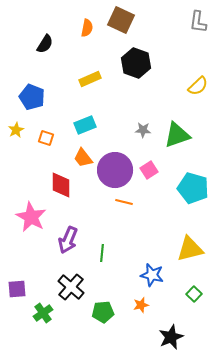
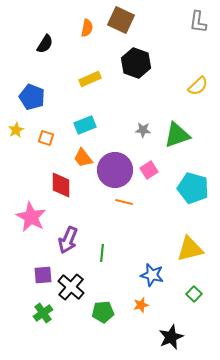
purple square: moved 26 px right, 14 px up
